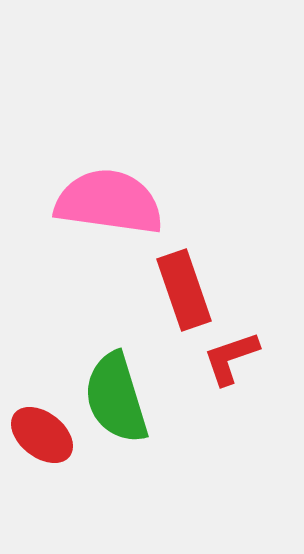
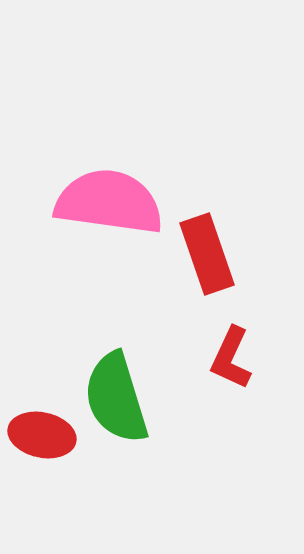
red rectangle: moved 23 px right, 36 px up
red L-shape: rotated 46 degrees counterclockwise
red ellipse: rotated 26 degrees counterclockwise
